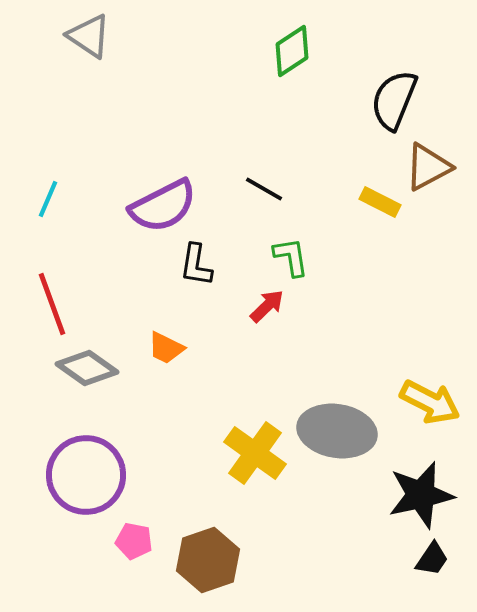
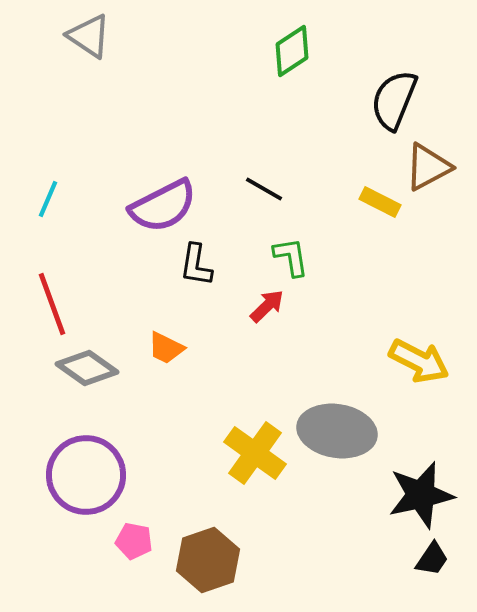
yellow arrow: moved 11 px left, 41 px up
